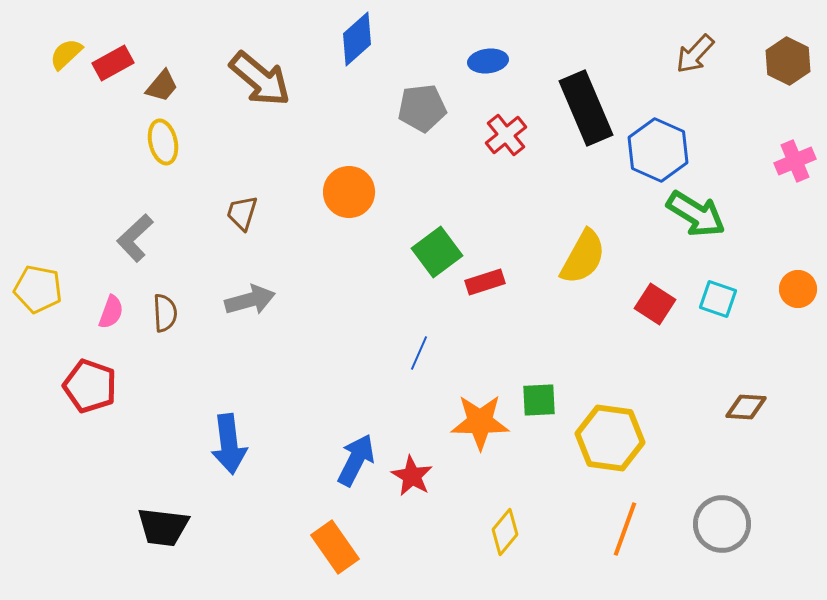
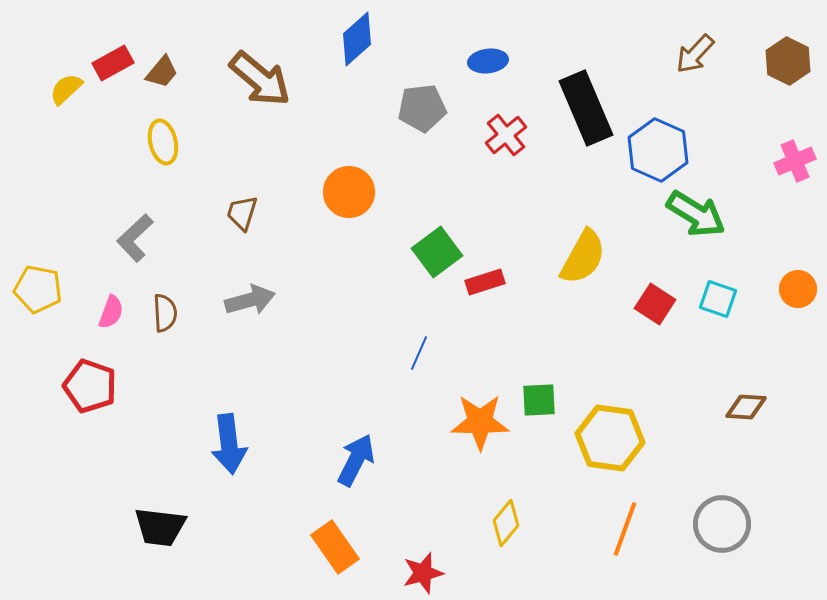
yellow semicircle at (66, 54): moved 35 px down
brown trapezoid at (162, 86): moved 14 px up
red star at (412, 476): moved 11 px right, 97 px down; rotated 27 degrees clockwise
black trapezoid at (163, 527): moved 3 px left
yellow diamond at (505, 532): moved 1 px right, 9 px up
